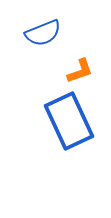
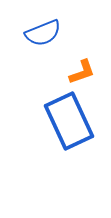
orange L-shape: moved 2 px right, 1 px down
